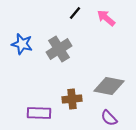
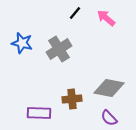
blue star: moved 1 px up
gray diamond: moved 2 px down
